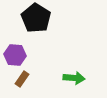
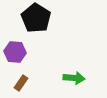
purple hexagon: moved 3 px up
brown rectangle: moved 1 px left, 4 px down
